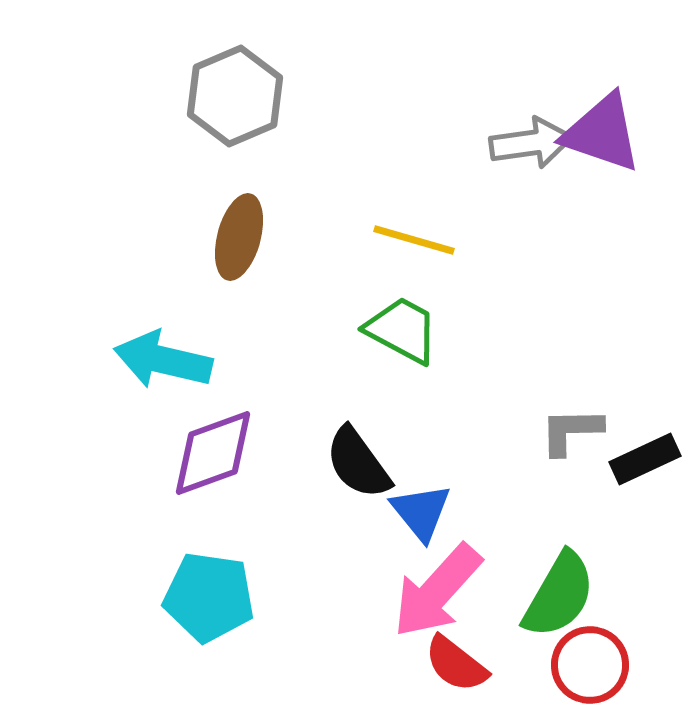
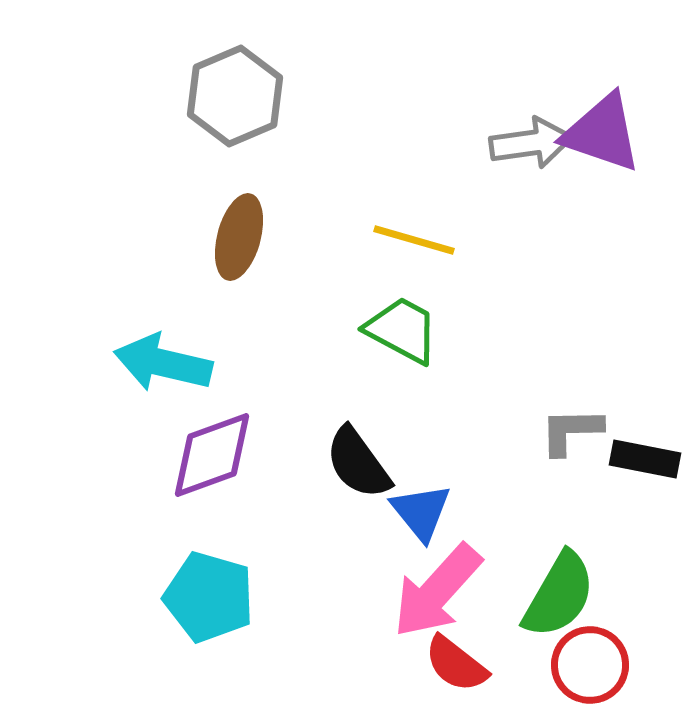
cyan arrow: moved 3 px down
purple diamond: moved 1 px left, 2 px down
black rectangle: rotated 36 degrees clockwise
cyan pentagon: rotated 8 degrees clockwise
